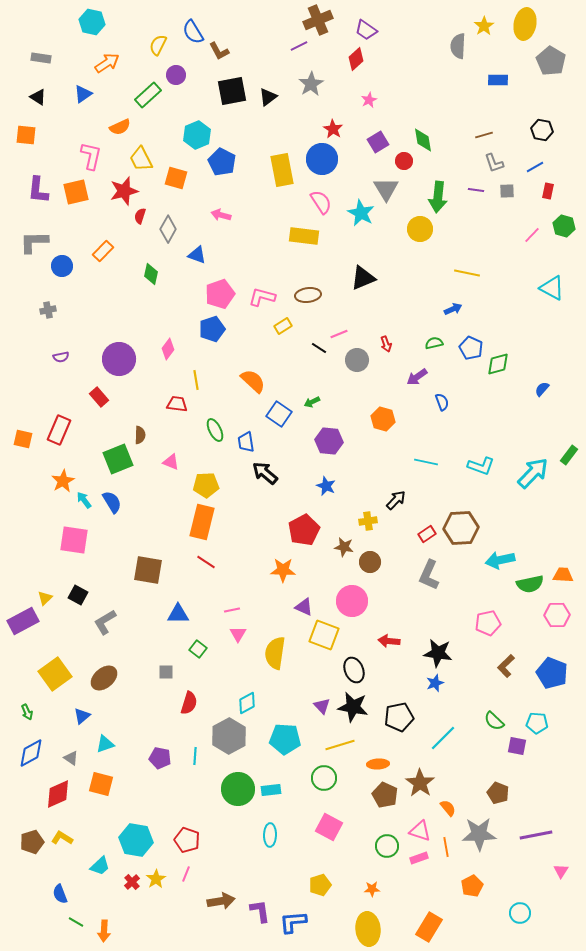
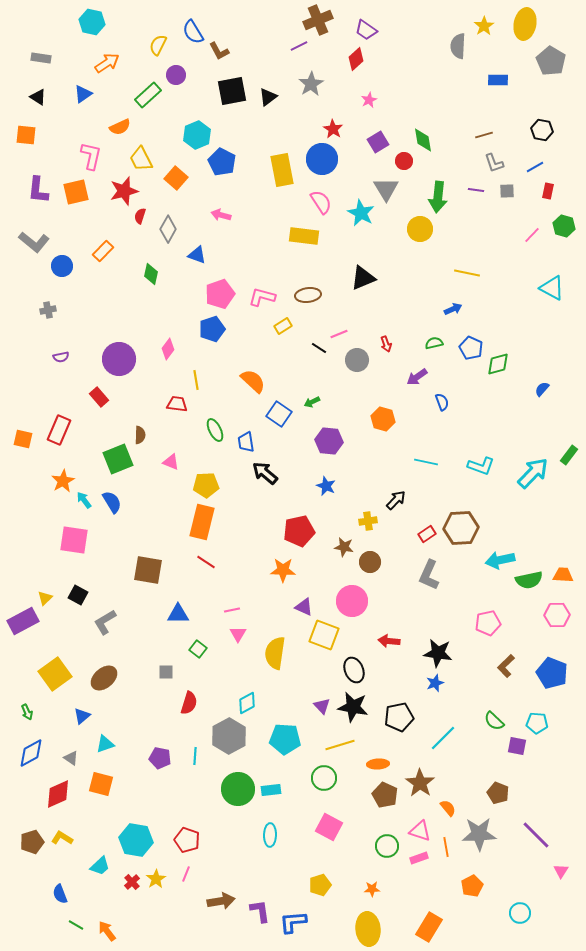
orange square at (176, 178): rotated 25 degrees clockwise
gray L-shape at (34, 242): rotated 140 degrees counterclockwise
red pentagon at (304, 530): moved 5 px left, 1 px down; rotated 16 degrees clockwise
green semicircle at (530, 584): moved 1 px left, 4 px up
purple line at (536, 835): rotated 56 degrees clockwise
green line at (76, 922): moved 3 px down
orange arrow at (104, 931): moved 3 px right; rotated 140 degrees clockwise
